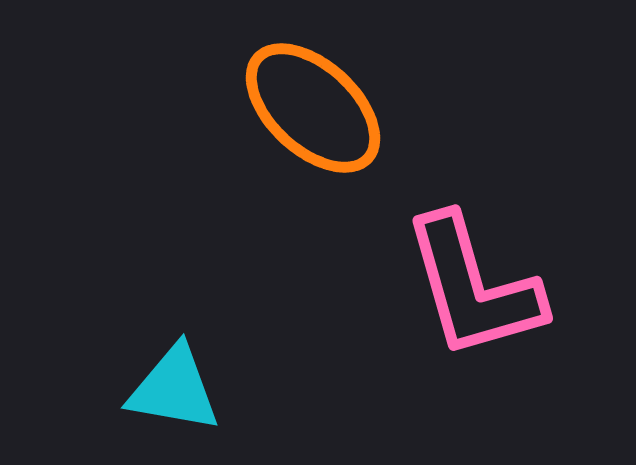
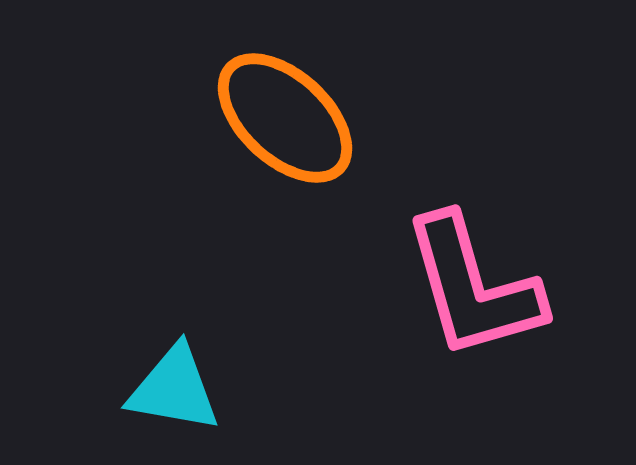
orange ellipse: moved 28 px left, 10 px down
